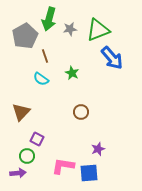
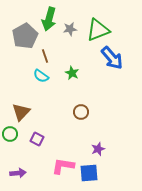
cyan semicircle: moved 3 px up
green circle: moved 17 px left, 22 px up
